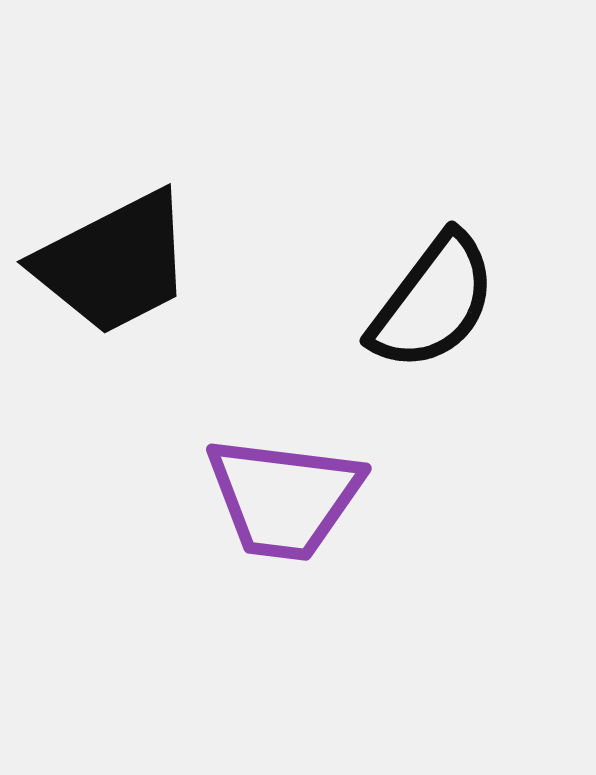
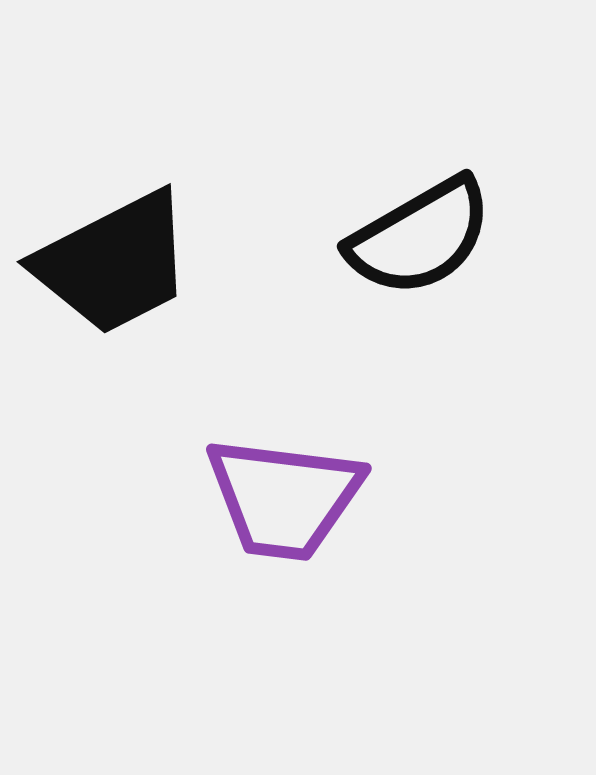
black semicircle: moved 13 px left, 65 px up; rotated 23 degrees clockwise
